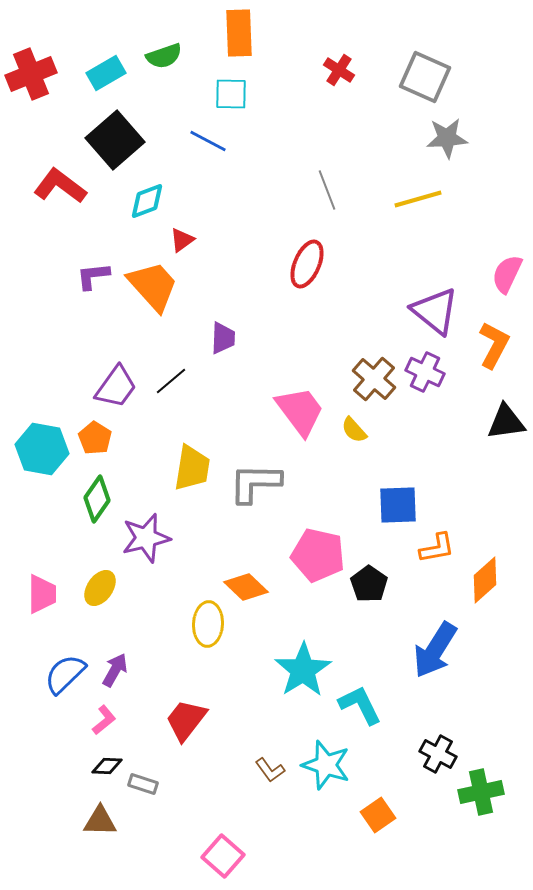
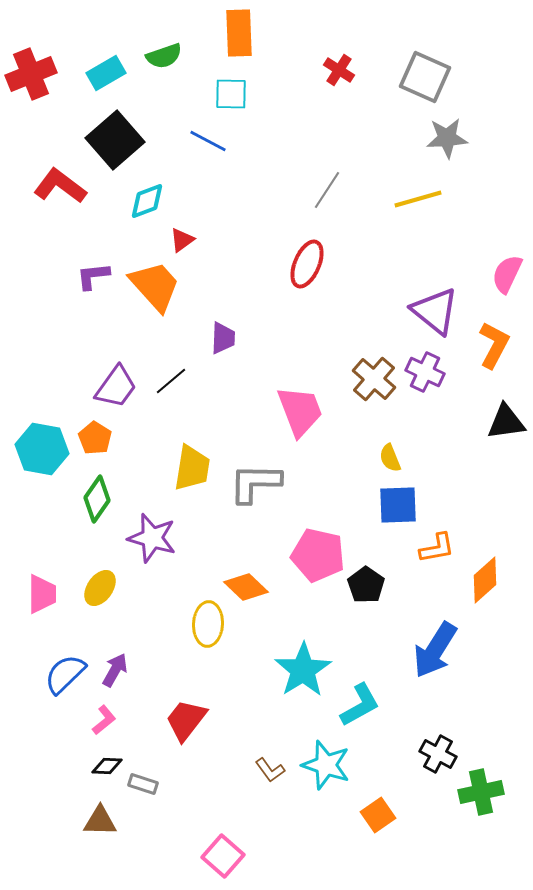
gray line at (327, 190): rotated 54 degrees clockwise
orange trapezoid at (153, 286): moved 2 px right
pink trapezoid at (300, 411): rotated 16 degrees clockwise
yellow semicircle at (354, 430): moved 36 px right, 28 px down; rotated 20 degrees clockwise
purple star at (146, 538): moved 6 px right; rotated 30 degrees clockwise
black pentagon at (369, 584): moved 3 px left, 1 px down
cyan L-shape at (360, 705): rotated 87 degrees clockwise
